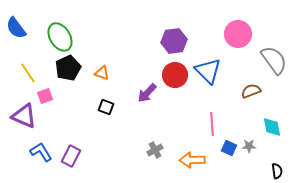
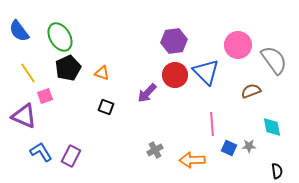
blue semicircle: moved 3 px right, 3 px down
pink circle: moved 11 px down
blue triangle: moved 2 px left, 1 px down
